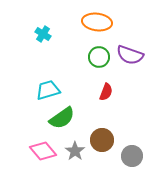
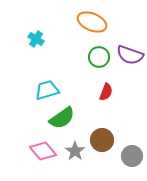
orange ellipse: moved 5 px left; rotated 16 degrees clockwise
cyan cross: moved 7 px left, 5 px down
cyan trapezoid: moved 1 px left
